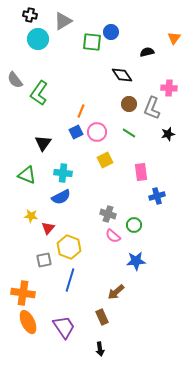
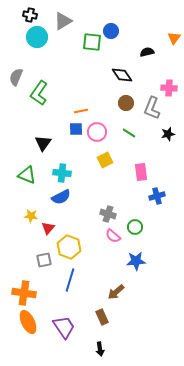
blue circle: moved 1 px up
cyan circle: moved 1 px left, 2 px up
gray semicircle: moved 1 px right, 3 px up; rotated 60 degrees clockwise
brown circle: moved 3 px left, 1 px up
orange line: rotated 56 degrees clockwise
blue square: moved 3 px up; rotated 24 degrees clockwise
cyan cross: moved 1 px left
green circle: moved 1 px right, 2 px down
orange cross: moved 1 px right
